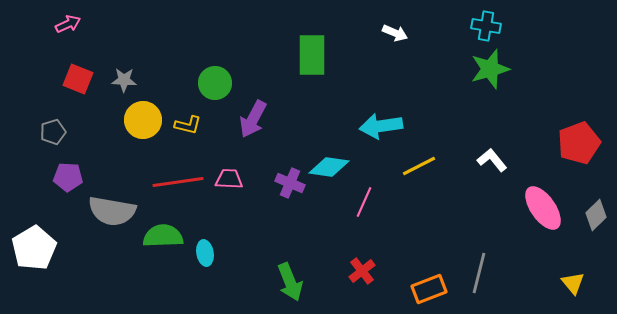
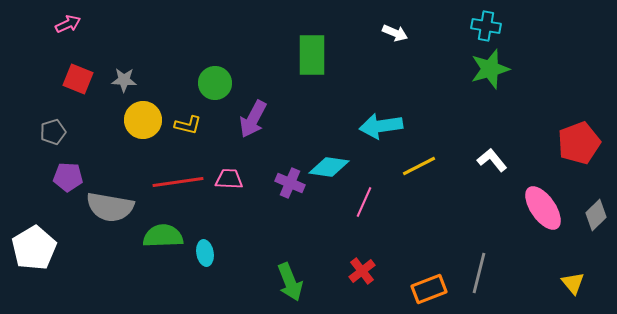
gray semicircle: moved 2 px left, 4 px up
